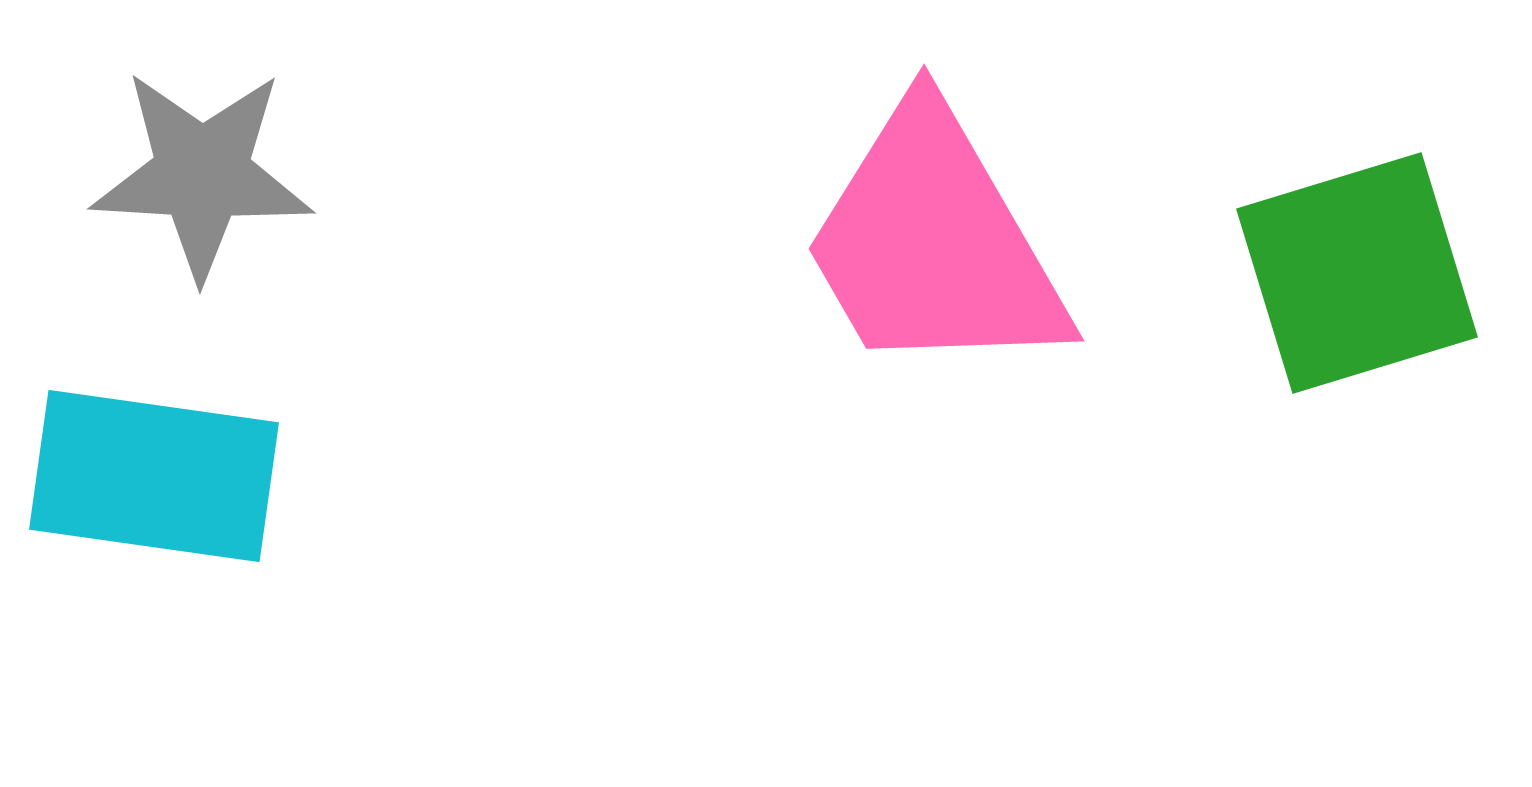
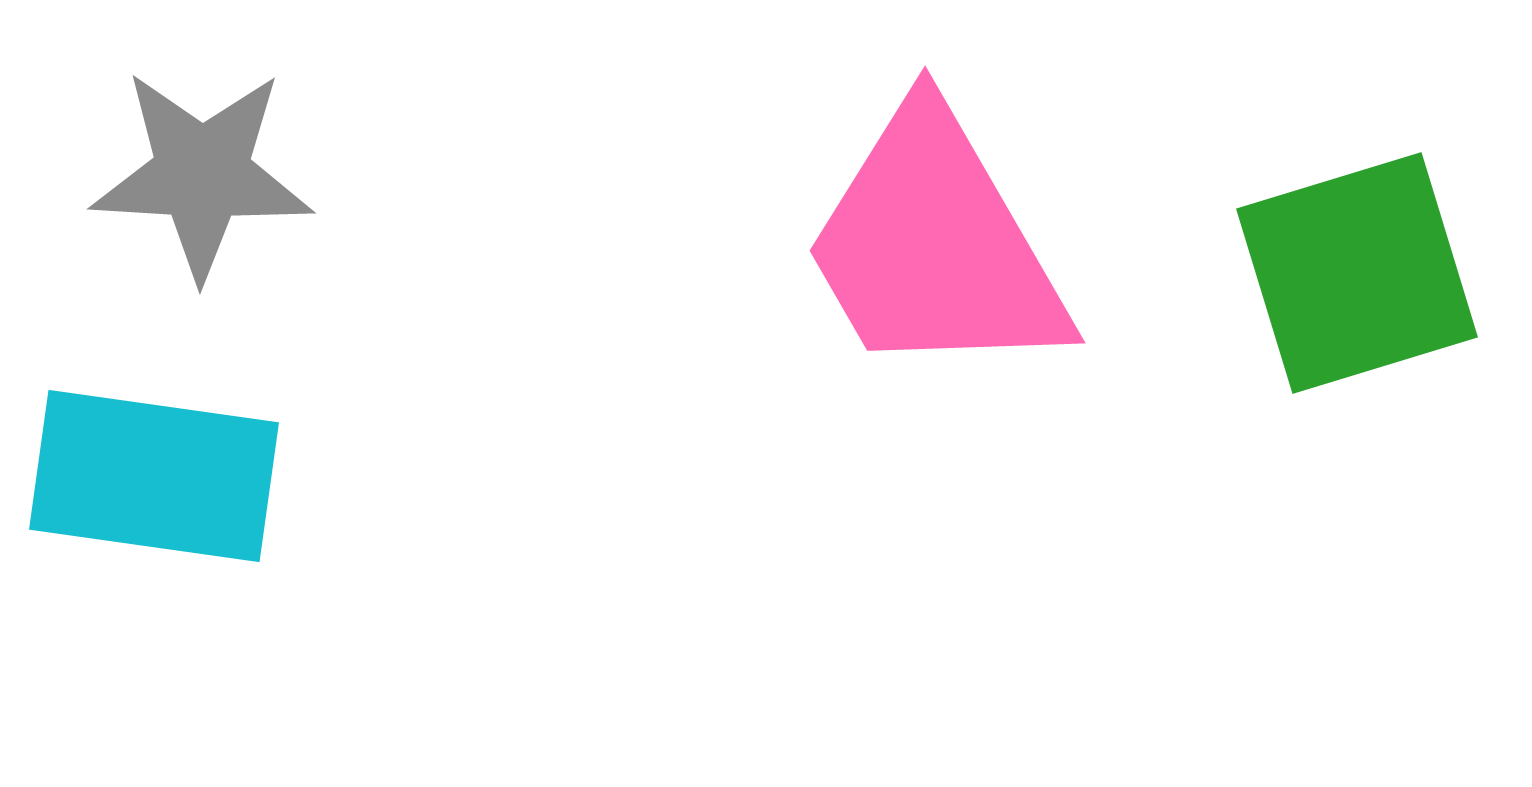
pink trapezoid: moved 1 px right, 2 px down
